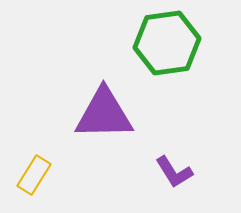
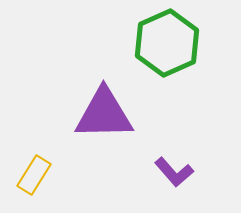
green hexagon: rotated 16 degrees counterclockwise
purple L-shape: rotated 9 degrees counterclockwise
